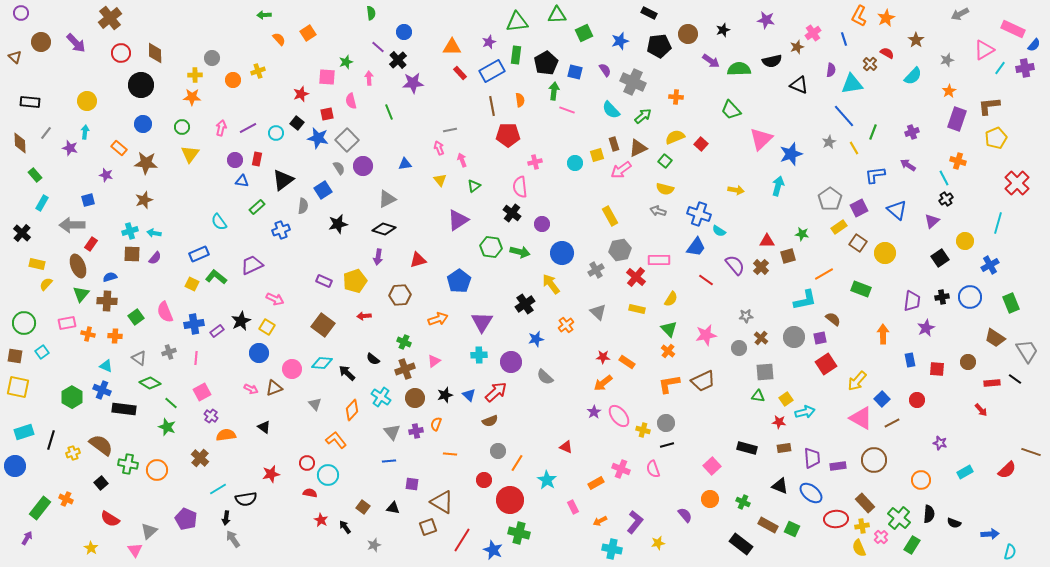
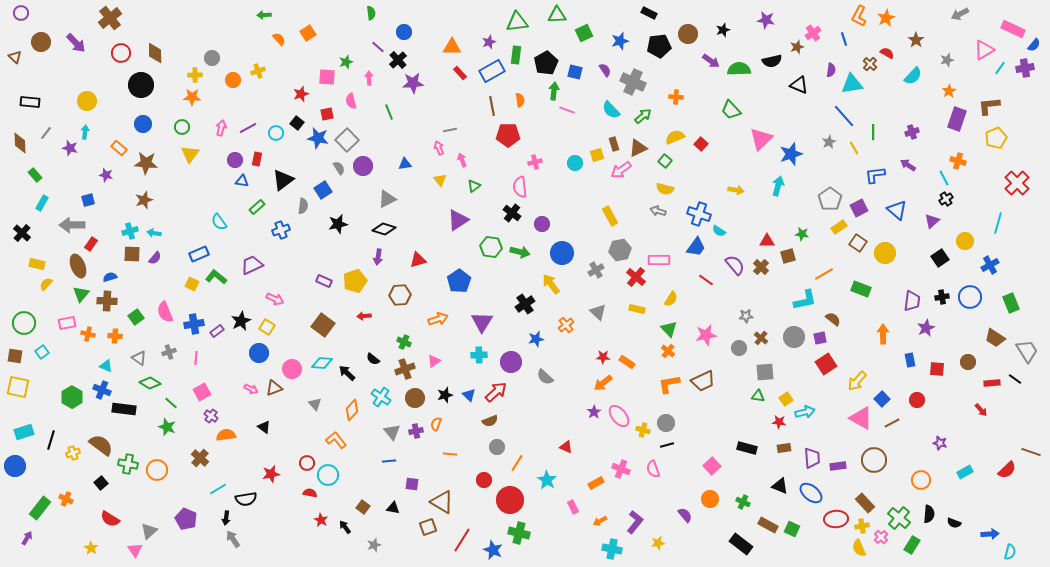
green line at (873, 132): rotated 21 degrees counterclockwise
gray circle at (498, 451): moved 1 px left, 4 px up
